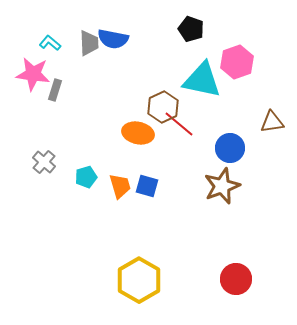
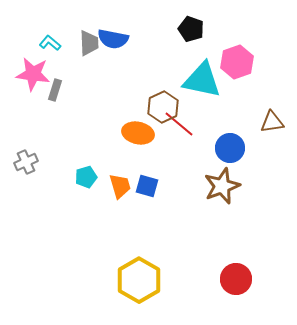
gray cross: moved 18 px left; rotated 25 degrees clockwise
